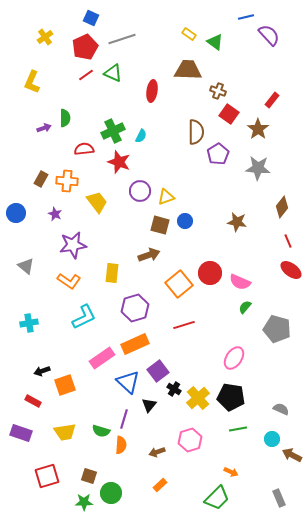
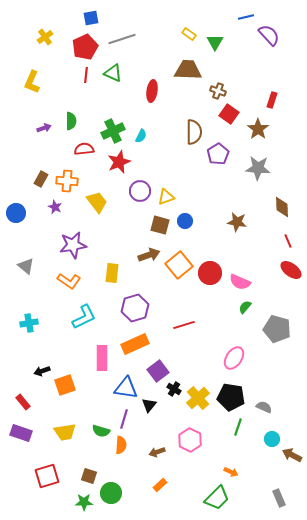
blue square at (91, 18): rotated 35 degrees counterclockwise
green triangle at (215, 42): rotated 24 degrees clockwise
red line at (86, 75): rotated 49 degrees counterclockwise
red rectangle at (272, 100): rotated 21 degrees counterclockwise
green semicircle at (65, 118): moved 6 px right, 3 px down
brown semicircle at (196, 132): moved 2 px left
red star at (119, 162): rotated 30 degrees clockwise
brown diamond at (282, 207): rotated 40 degrees counterclockwise
purple star at (55, 214): moved 7 px up
orange square at (179, 284): moved 19 px up
pink rectangle at (102, 358): rotated 55 degrees counterclockwise
blue triangle at (128, 382): moved 2 px left, 6 px down; rotated 35 degrees counterclockwise
red rectangle at (33, 401): moved 10 px left, 1 px down; rotated 21 degrees clockwise
gray semicircle at (281, 409): moved 17 px left, 2 px up
green line at (238, 429): moved 2 px up; rotated 60 degrees counterclockwise
pink hexagon at (190, 440): rotated 15 degrees counterclockwise
